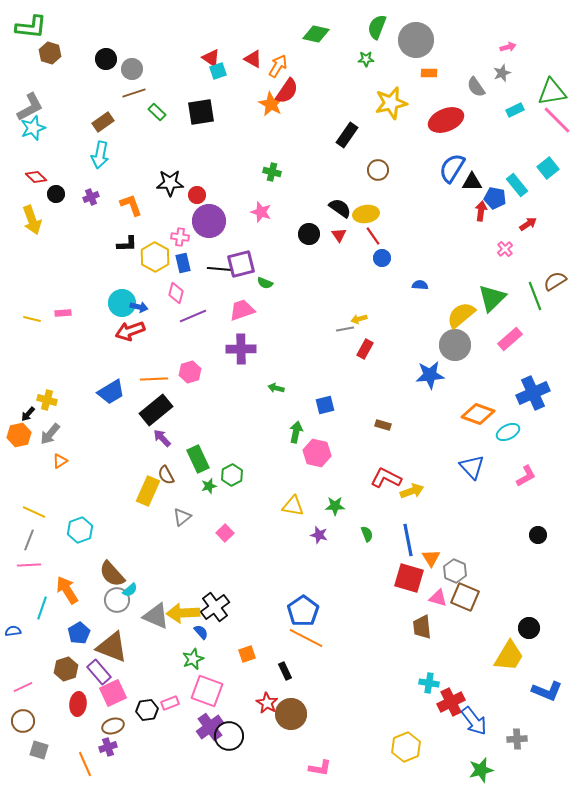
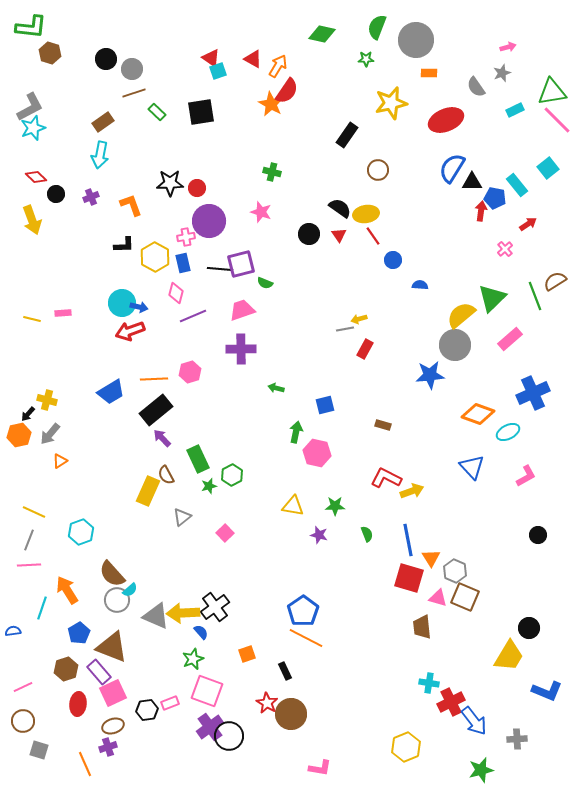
green diamond at (316, 34): moved 6 px right
red circle at (197, 195): moved 7 px up
pink cross at (180, 237): moved 6 px right; rotated 18 degrees counterclockwise
black L-shape at (127, 244): moved 3 px left, 1 px down
blue circle at (382, 258): moved 11 px right, 2 px down
cyan hexagon at (80, 530): moved 1 px right, 2 px down
